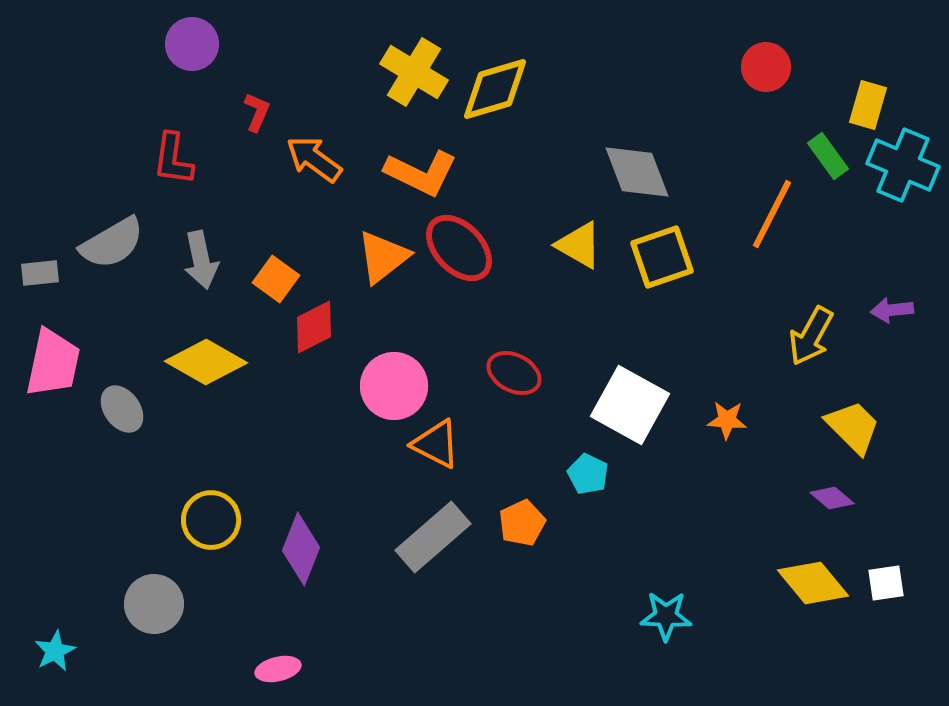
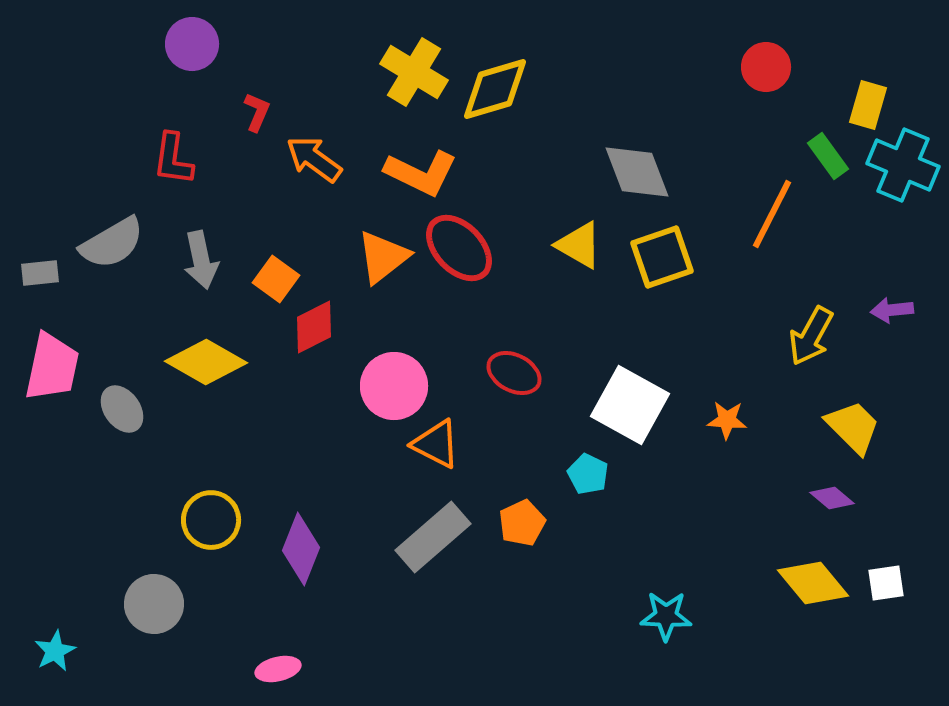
pink trapezoid at (53, 363): moved 1 px left, 4 px down
